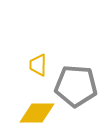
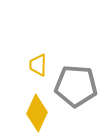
yellow diamond: rotated 66 degrees counterclockwise
